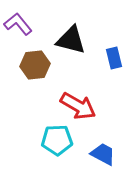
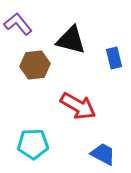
cyan pentagon: moved 24 px left, 4 px down
